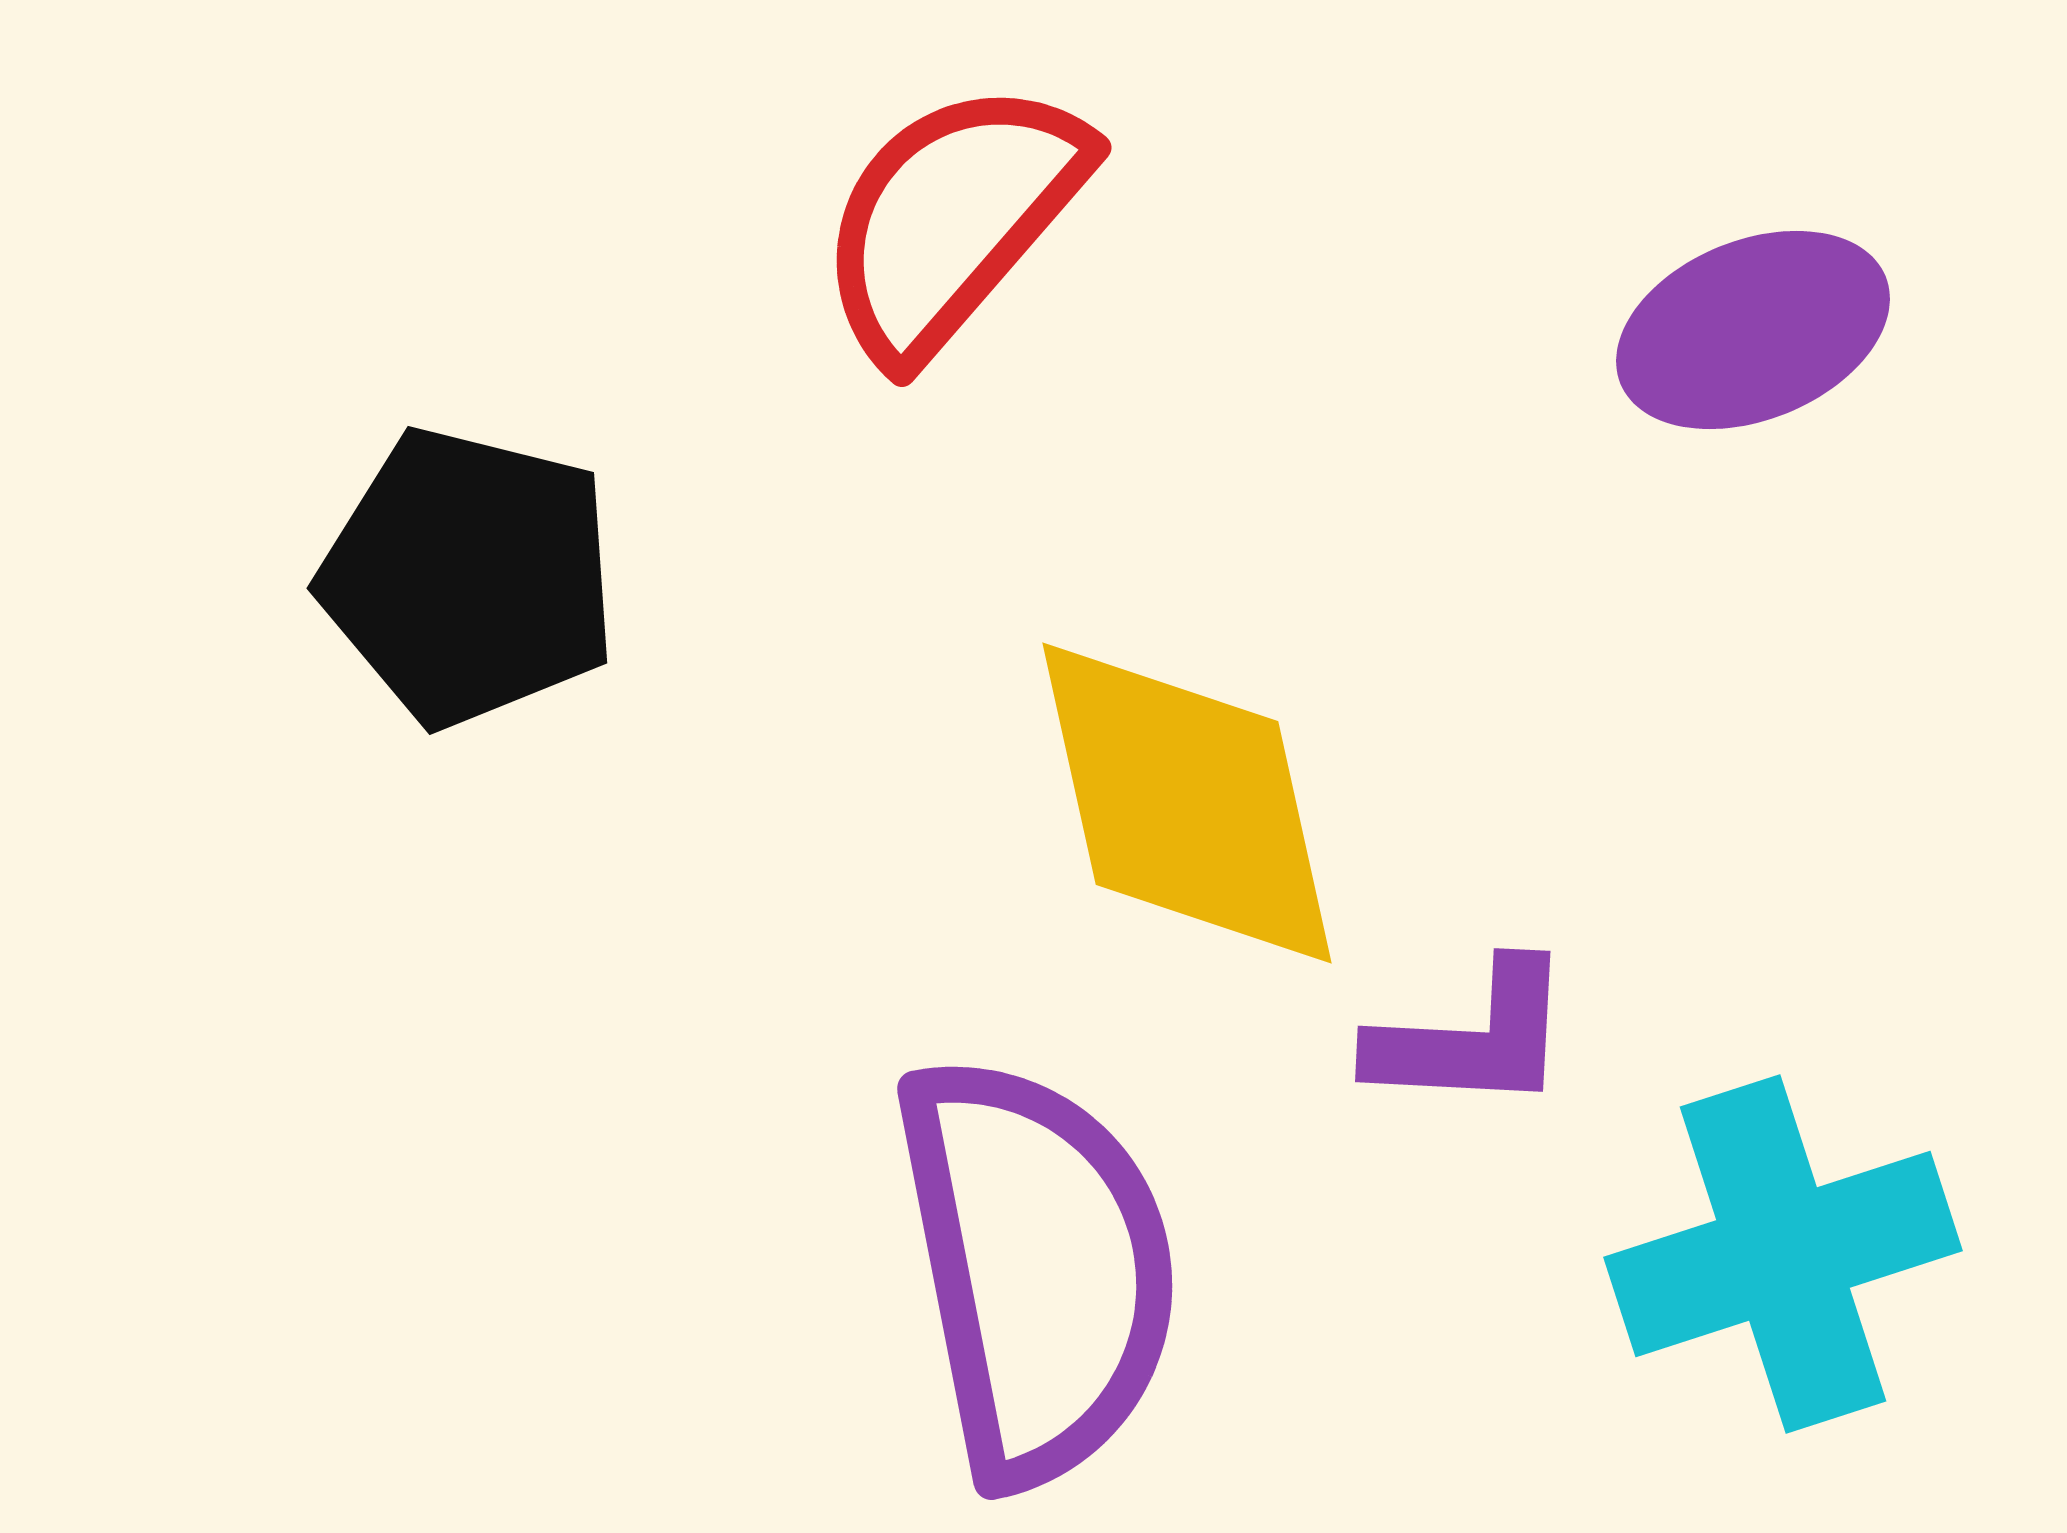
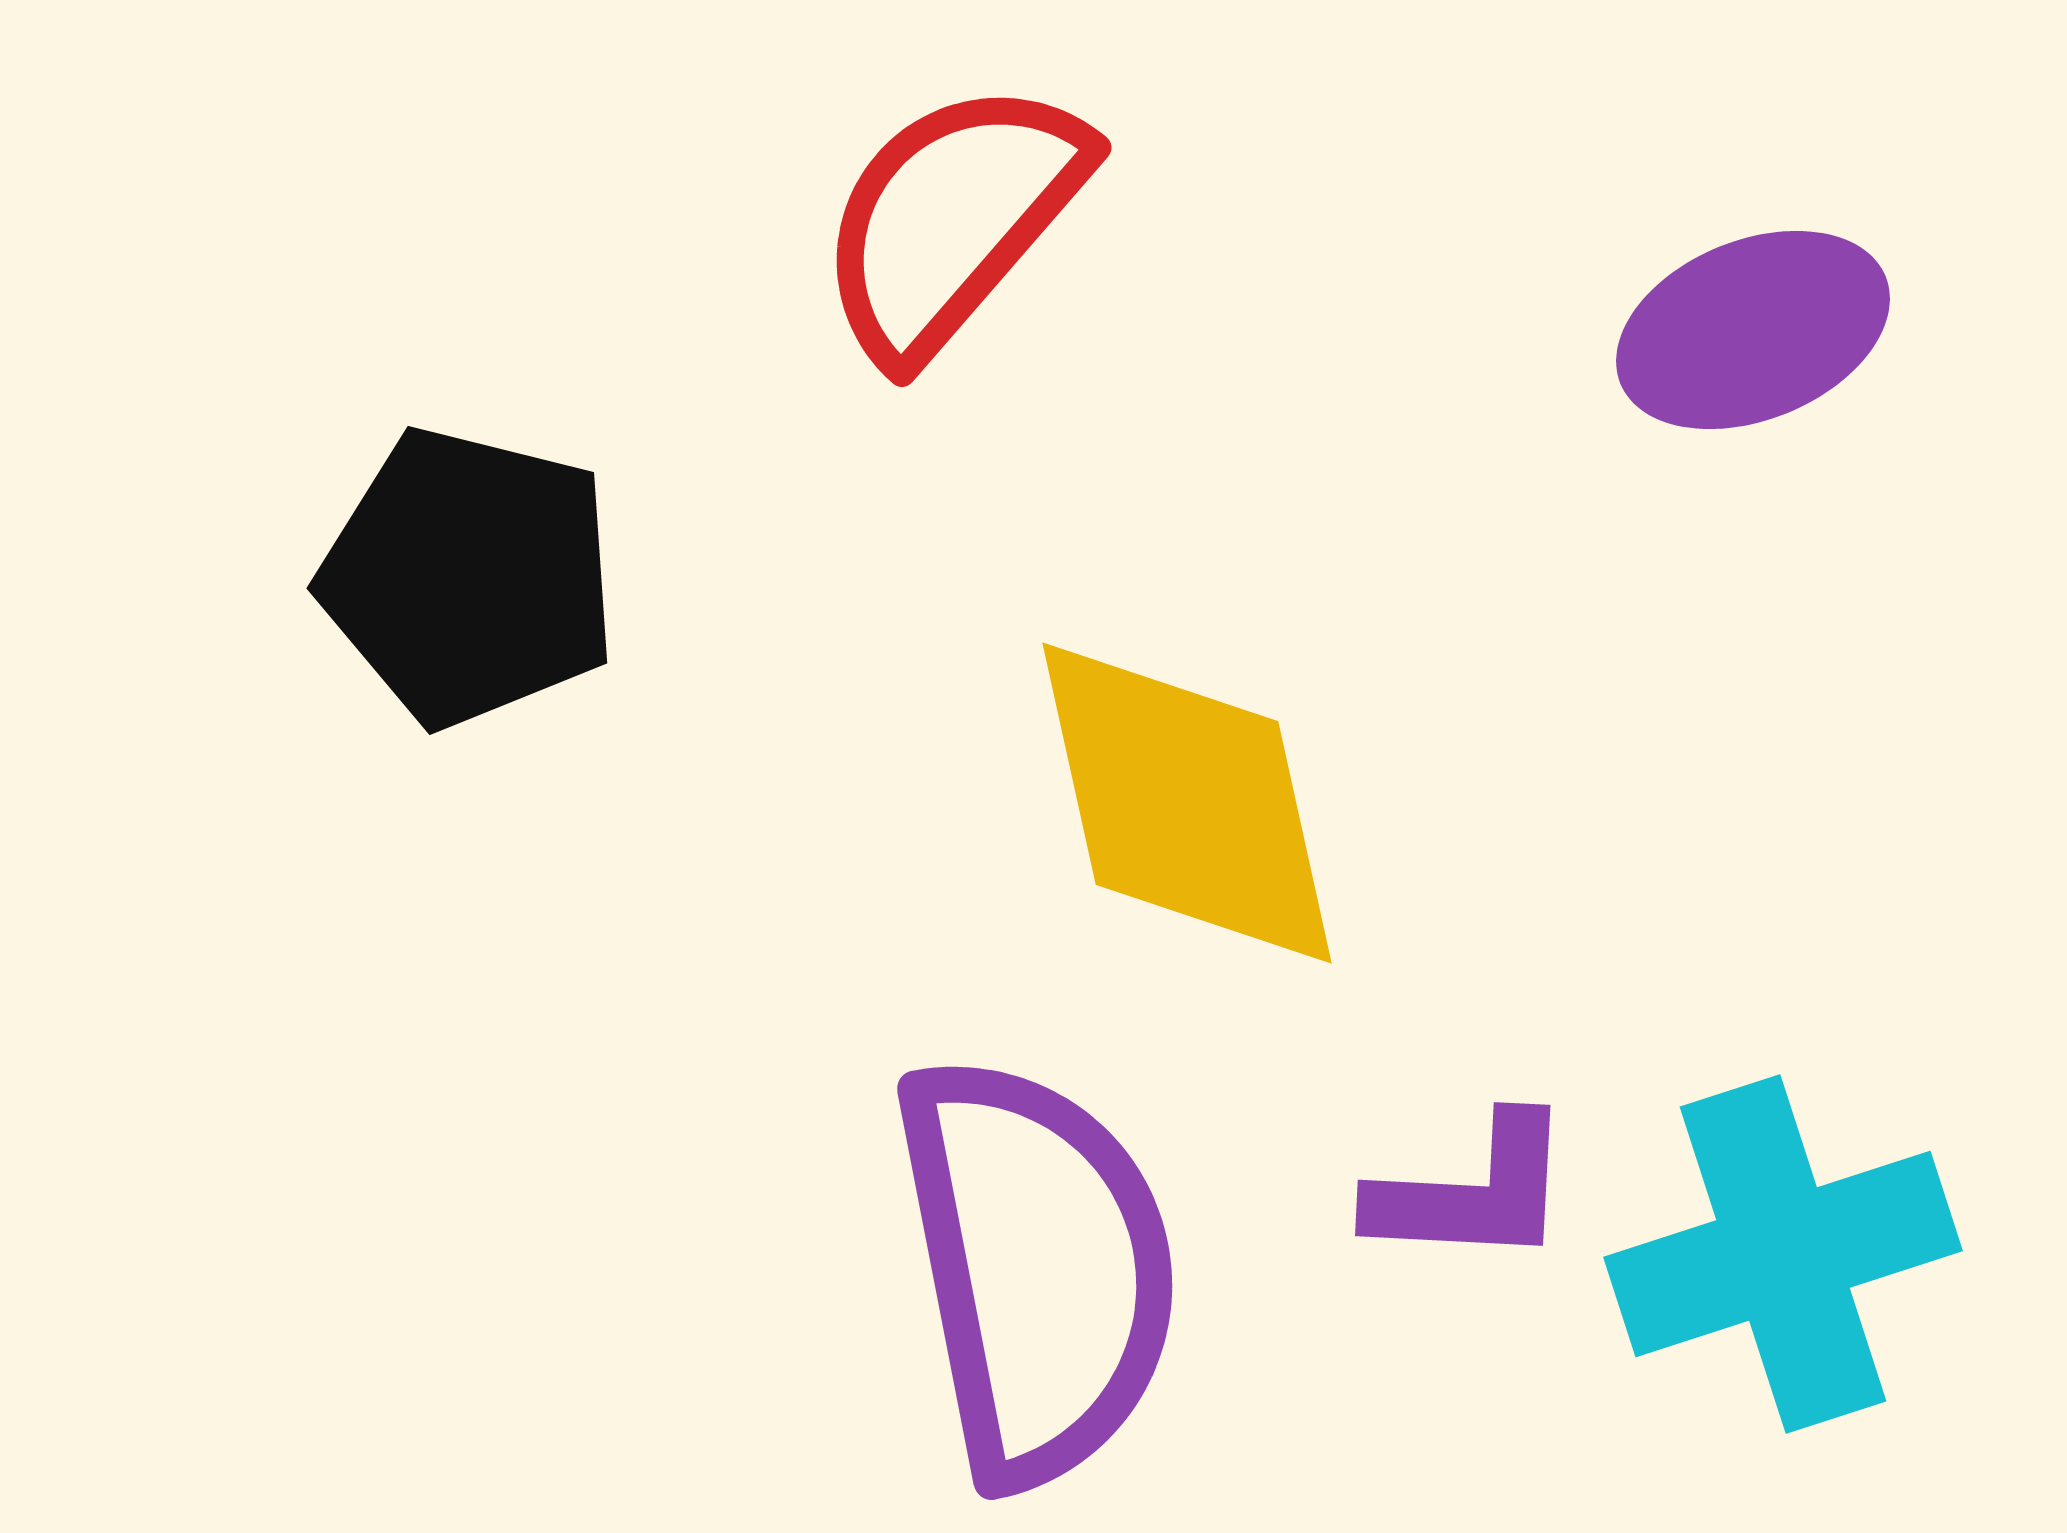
purple L-shape: moved 154 px down
